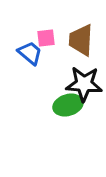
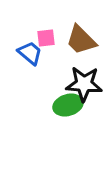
brown trapezoid: rotated 48 degrees counterclockwise
